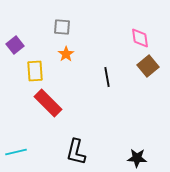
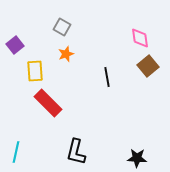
gray square: rotated 24 degrees clockwise
orange star: rotated 14 degrees clockwise
cyan line: rotated 65 degrees counterclockwise
